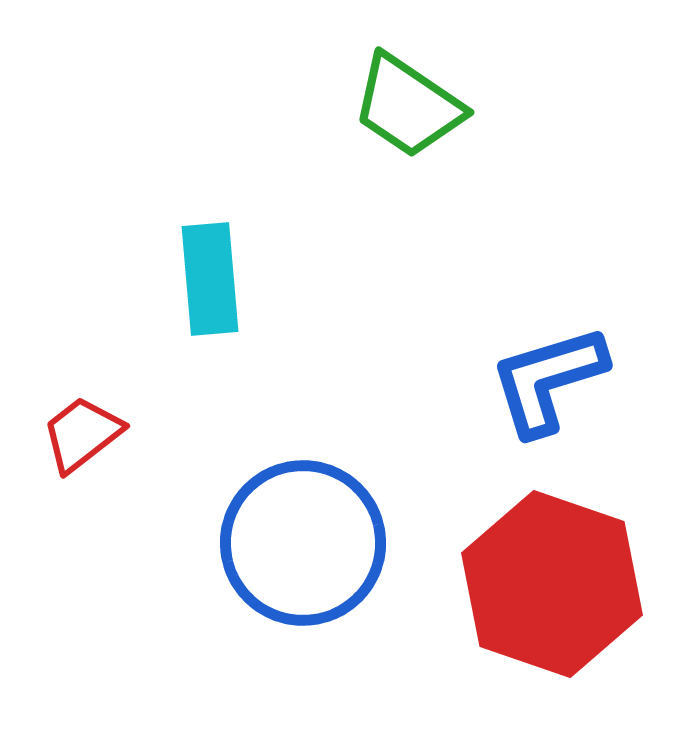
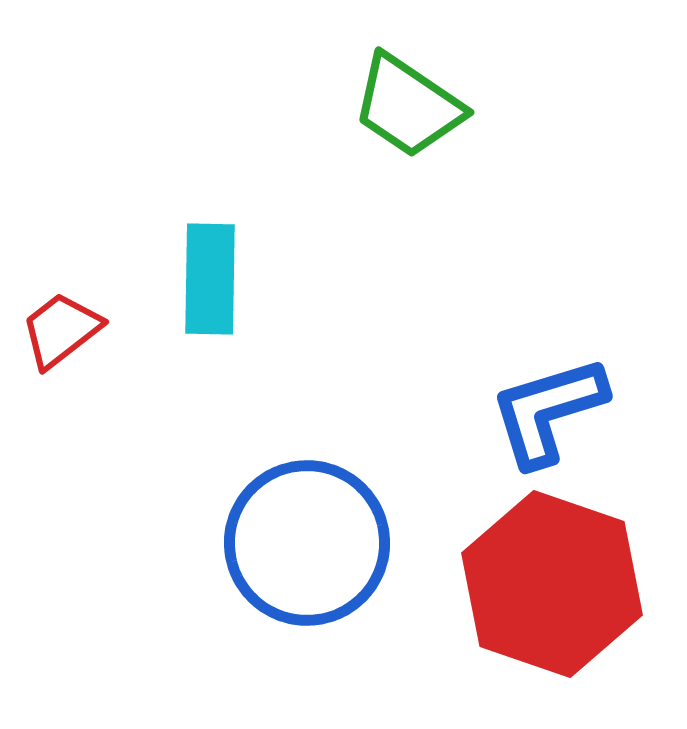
cyan rectangle: rotated 6 degrees clockwise
blue L-shape: moved 31 px down
red trapezoid: moved 21 px left, 104 px up
blue circle: moved 4 px right
